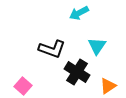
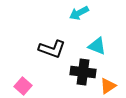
cyan triangle: rotated 42 degrees counterclockwise
black cross: moved 6 px right; rotated 25 degrees counterclockwise
